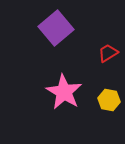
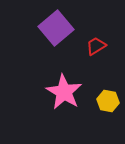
red trapezoid: moved 12 px left, 7 px up
yellow hexagon: moved 1 px left, 1 px down
